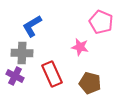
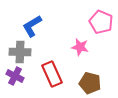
gray cross: moved 2 px left, 1 px up
